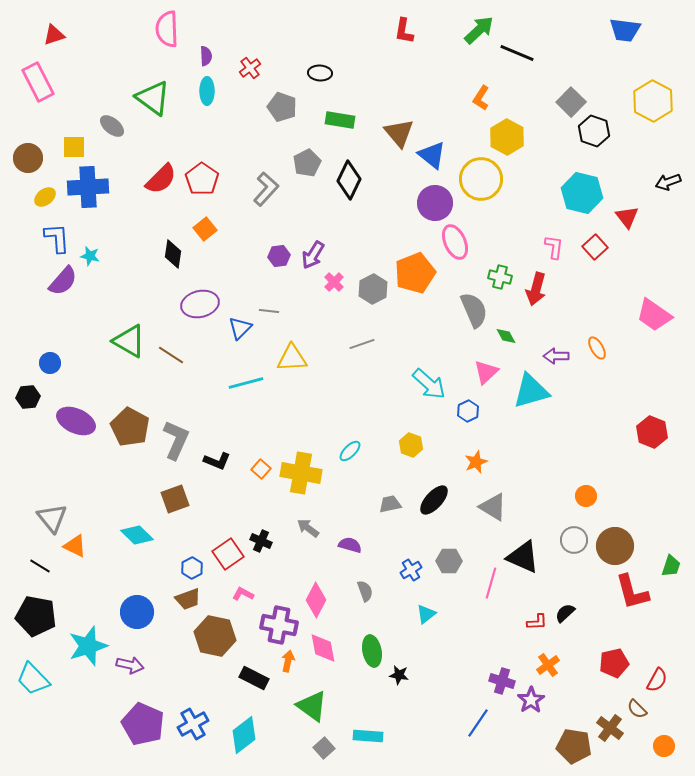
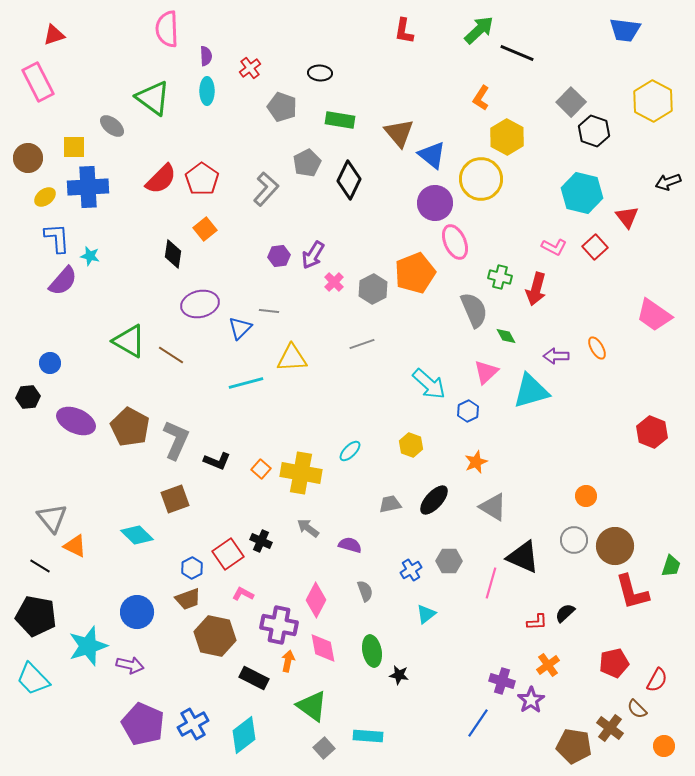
pink L-shape at (554, 247): rotated 110 degrees clockwise
